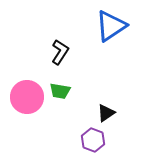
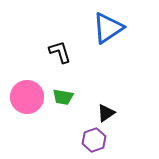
blue triangle: moved 3 px left, 2 px down
black L-shape: rotated 50 degrees counterclockwise
green trapezoid: moved 3 px right, 6 px down
purple hexagon: moved 1 px right; rotated 20 degrees clockwise
